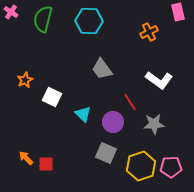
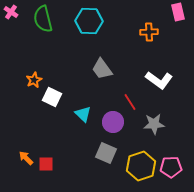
green semicircle: rotated 28 degrees counterclockwise
orange cross: rotated 24 degrees clockwise
orange star: moved 9 px right
